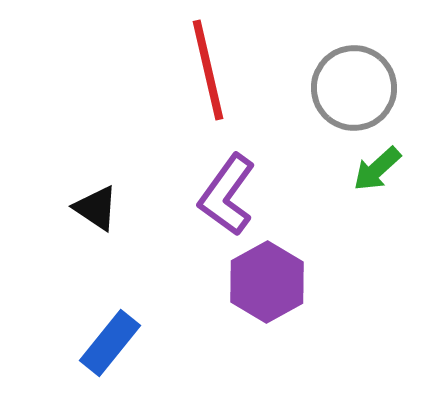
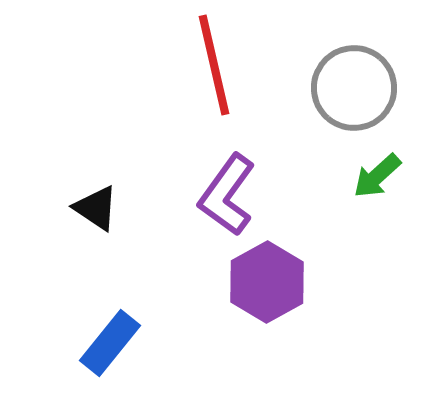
red line: moved 6 px right, 5 px up
green arrow: moved 7 px down
